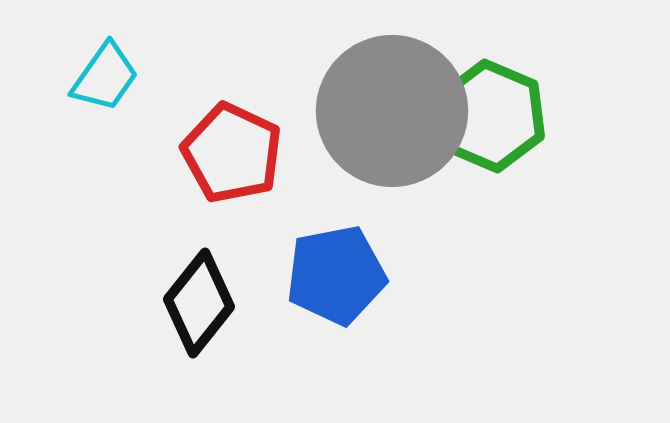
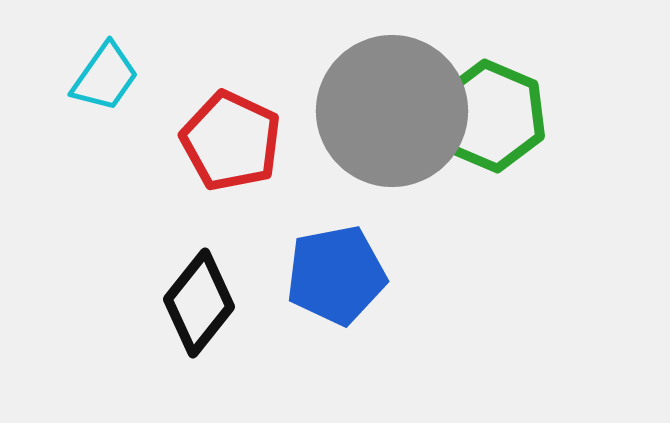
red pentagon: moved 1 px left, 12 px up
